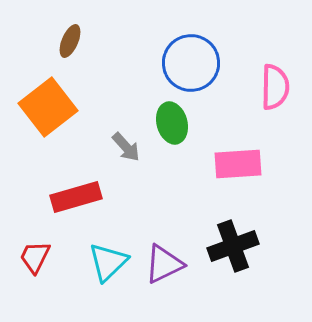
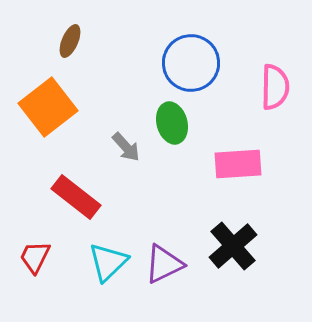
red rectangle: rotated 54 degrees clockwise
black cross: rotated 21 degrees counterclockwise
